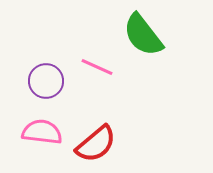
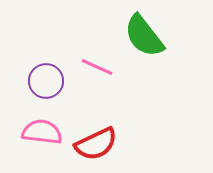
green semicircle: moved 1 px right, 1 px down
red semicircle: rotated 15 degrees clockwise
